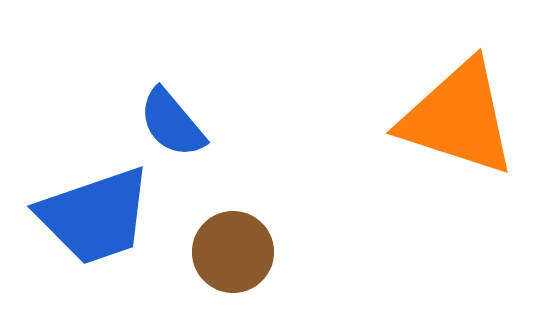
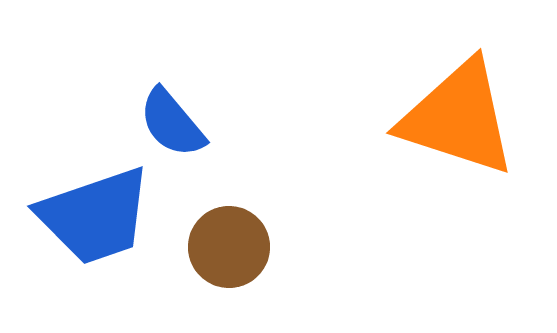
brown circle: moved 4 px left, 5 px up
